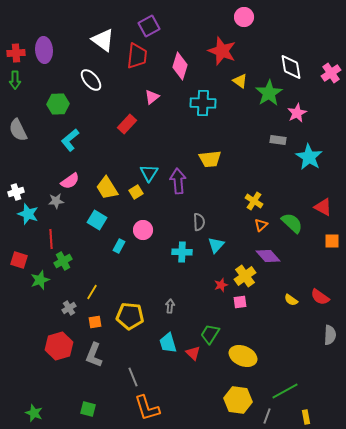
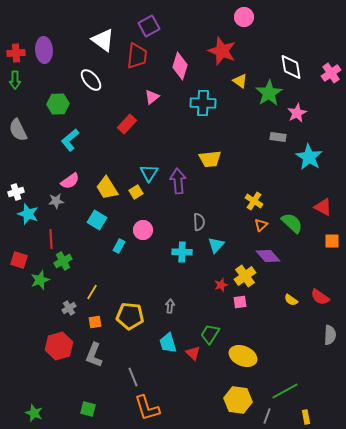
gray rectangle at (278, 140): moved 3 px up
